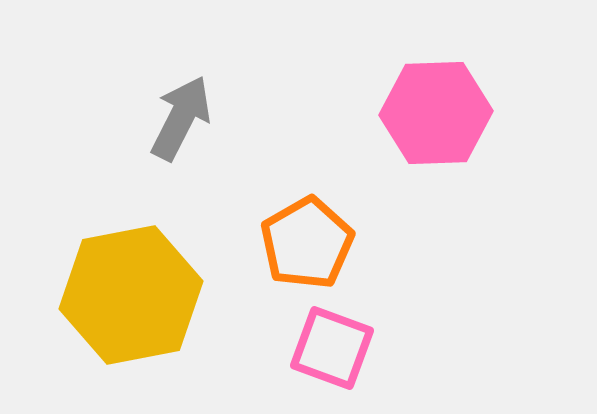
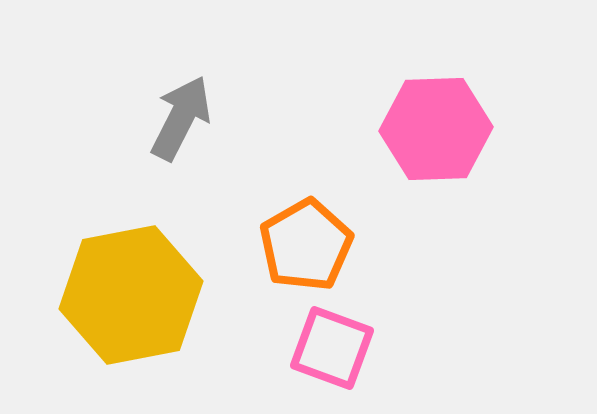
pink hexagon: moved 16 px down
orange pentagon: moved 1 px left, 2 px down
